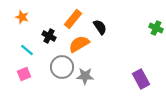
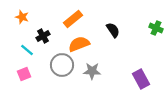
orange rectangle: rotated 12 degrees clockwise
black semicircle: moved 13 px right, 3 px down
black cross: moved 6 px left; rotated 32 degrees clockwise
orange semicircle: rotated 10 degrees clockwise
gray circle: moved 2 px up
gray star: moved 7 px right, 5 px up
